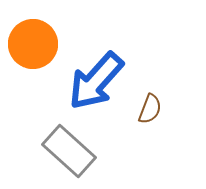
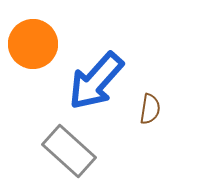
brown semicircle: rotated 12 degrees counterclockwise
